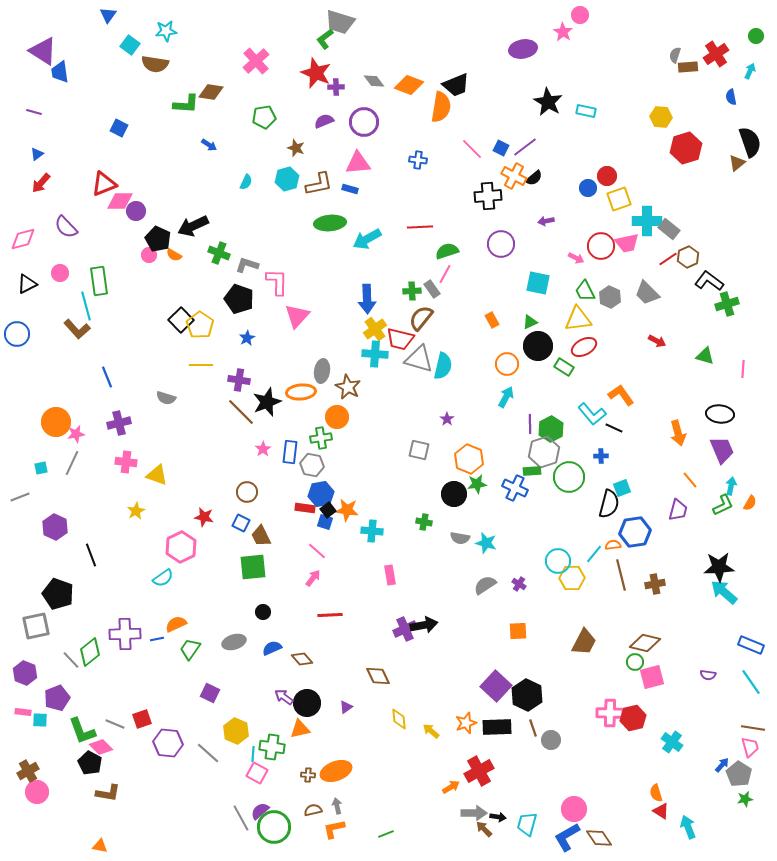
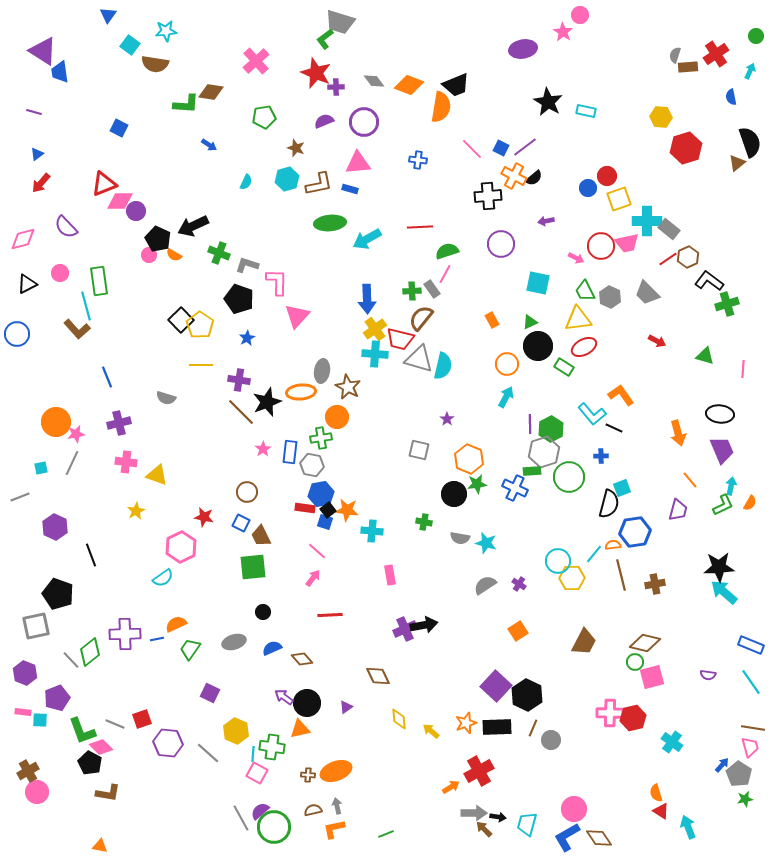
orange square at (518, 631): rotated 30 degrees counterclockwise
brown line at (533, 728): rotated 42 degrees clockwise
